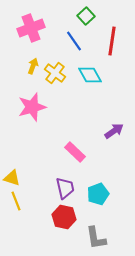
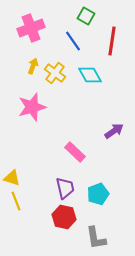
green square: rotated 18 degrees counterclockwise
blue line: moved 1 px left
